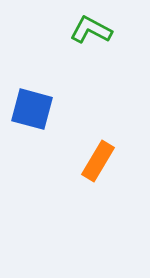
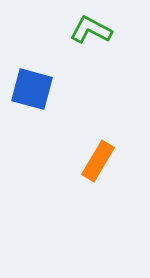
blue square: moved 20 px up
